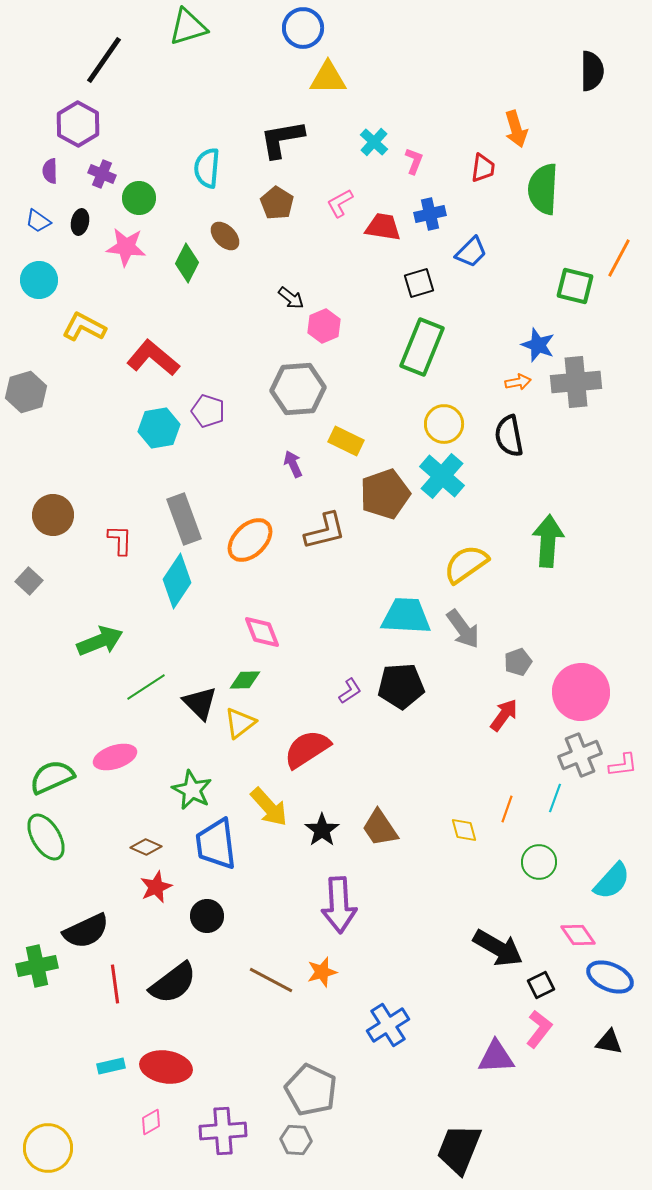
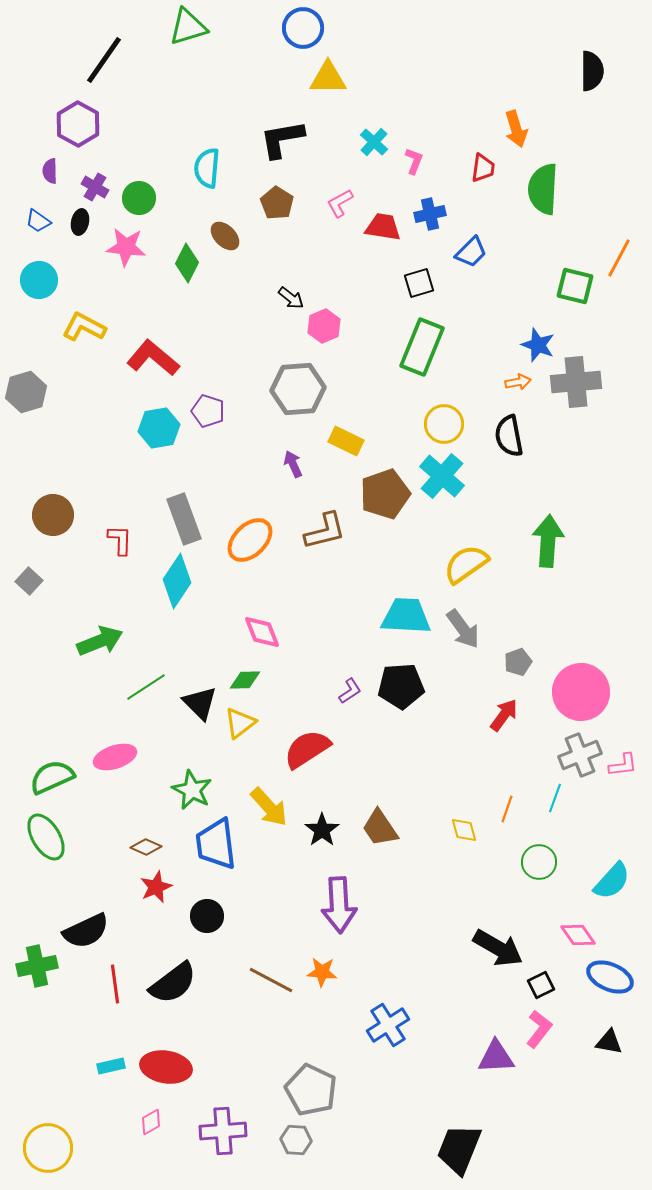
purple cross at (102, 174): moved 7 px left, 13 px down; rotated 8 degrees clockwise
orange star at (322, 972): rotated 20 degrees clockwise
